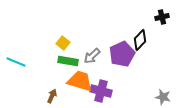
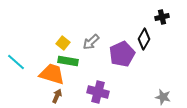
black diamond: moved 4 px right, 1 px up; rotated 15 degrees counterclockwise
gray arrow: moved 1 px left, 14 px up
cyan line: rotated 18 degrees clockwise
orange trapezoid: moved 28 px left, 7 px up
purple cross: moved 3 px left, 1 px down
brown arrow: moved 5 px right
